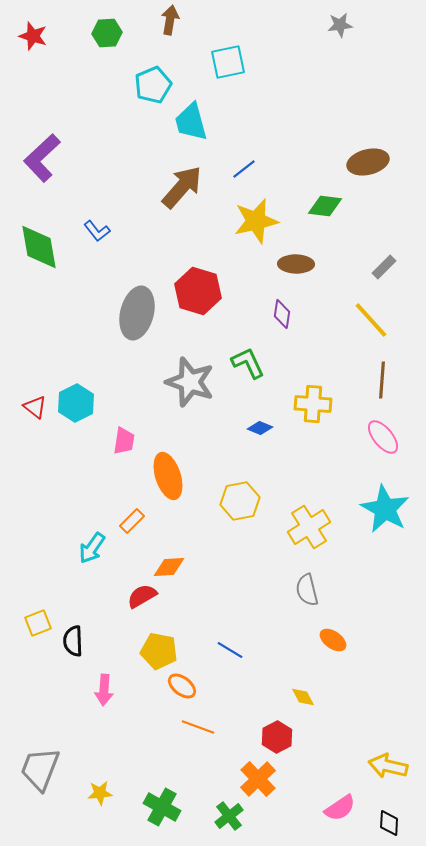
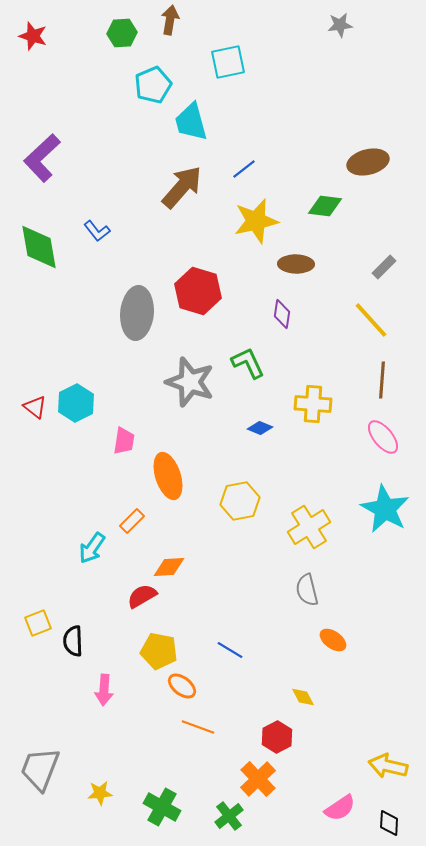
green hexagon at (107, 33): moved 15 px right
gray ellipse at (137, 313): rotated 9 degrees counterclockwise
